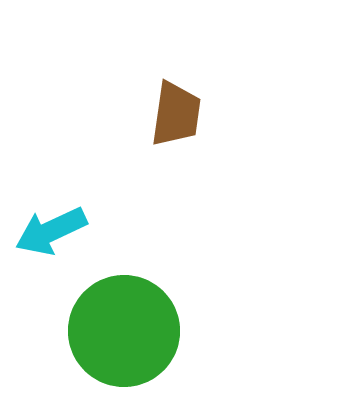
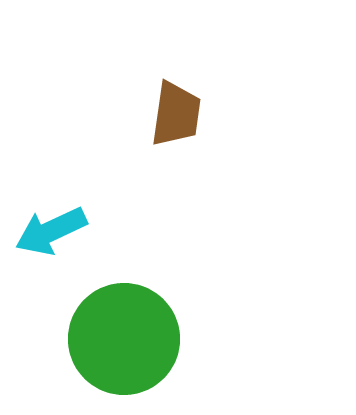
green circle: moved 8 px down
